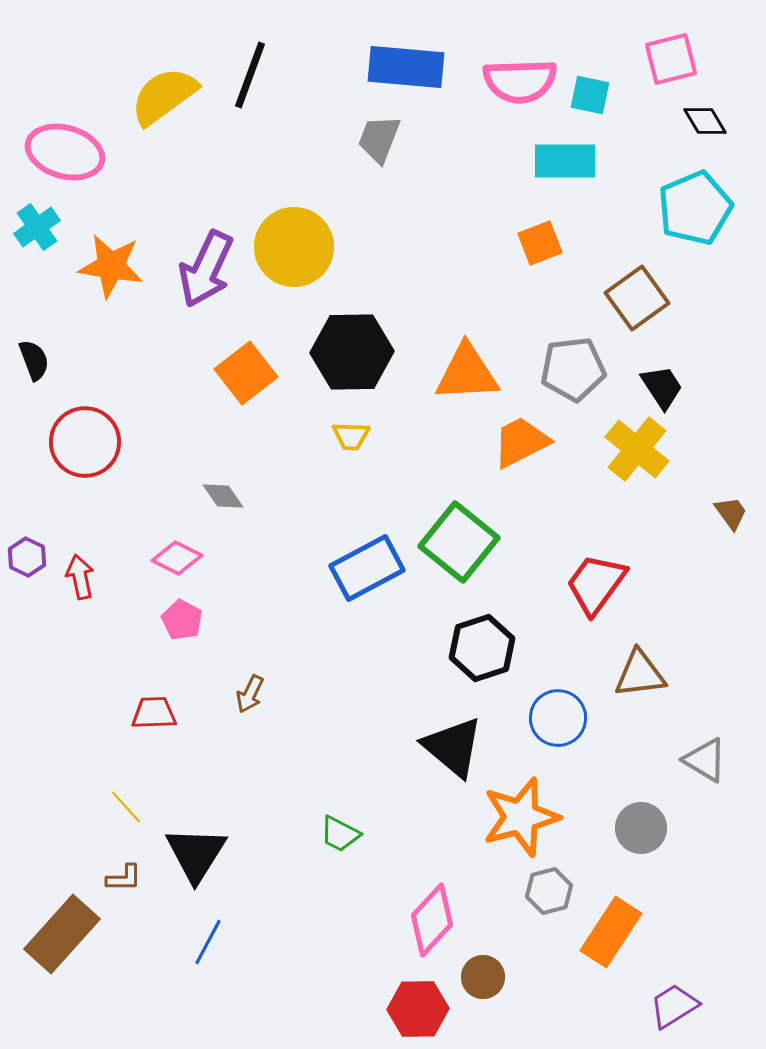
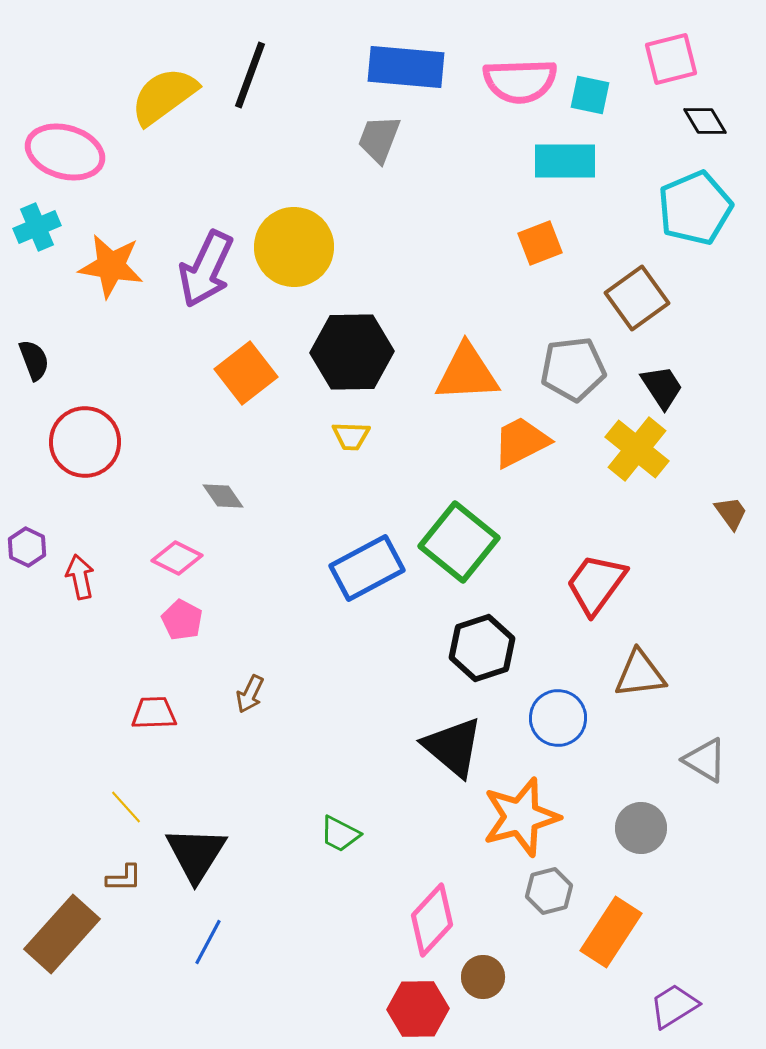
cyan cross at (37, 227): rotated 12 degrees clockwise
purple hexagon at (27, 557): moved 10 px up
